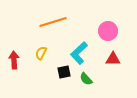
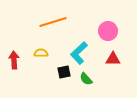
yellow semicircle: rotated 64 degrees clockwise
